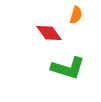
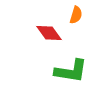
green L-shape: moved 3 px right, 3 px down; rotated 8 degrees counterclockwise
